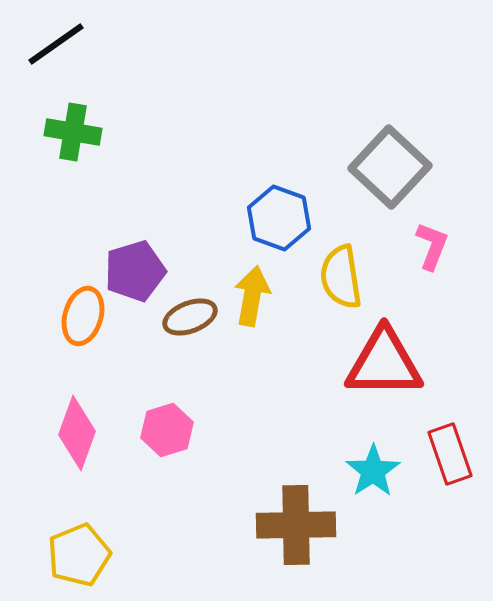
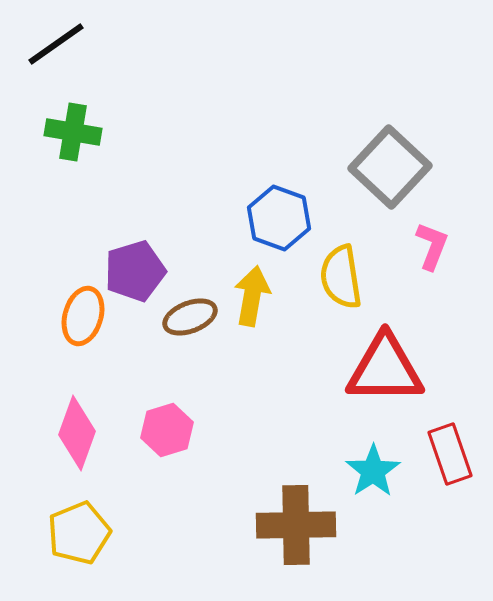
red triangle: moved 1 px right, 6 px down
yellow pentagon: moved 22 px up
